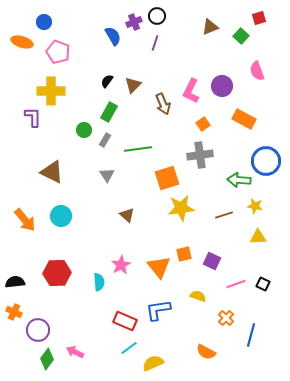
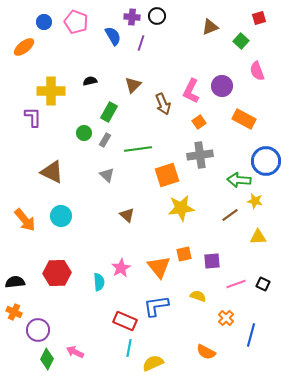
purple cross at (134, 22): moved 2 px left, 5 px up; rotated 28 degrees clockwise
green square at (241, 36): moved 5 px down
orange ellipse at (22, 42): moved 2 px right, 5 px down; rotated 55 degrees counterclockwise
purple line at (155, 43): moved 14 px left
pink pentagon at (58, 52): moved 18 px right, 30 px up
black semicircle at (107, 81): moved 17 px left; rotated 40 degrees clockwise
orange square at (203, 124): moved 4 px left, 2 px up
green circle at (84, 130): moved 3 px down
gray triangle at (107, 175): rotated 14 degrees counterclockwise
orange square at (167, 178): moved 3 px up
yellow star at (255, 206): moved 5 px up
brown line at (224, 215): moved 6 px right; rotated 18 degrees counterclockwise
purple square at (212, 261): rotated 30 degrees counterclockwise
pink star at (121, 265): moved 3 px down
blue L-shape at (158, 310): moved 2 px left, 4 px up
cyan line at (129, 348): rotated 42 degrees counterclockwise
green diamond at (47, 359): rotated 10 degrees counterclockwise
